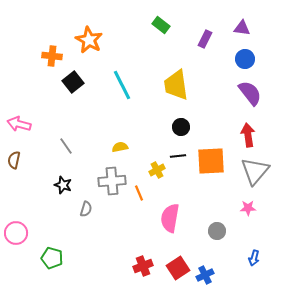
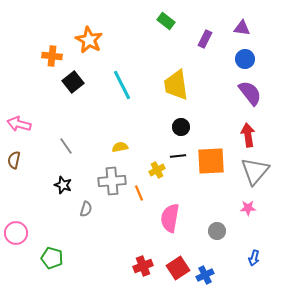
green rectangle: moved 5 px right, 4 px up
